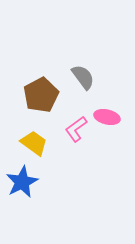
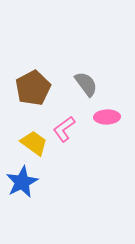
gray semicircle: moved 3 px right, 7 px down
brown pentagon: moved 8 px left, 7 px up
pink ellipse: rotated 15 degrees counterclockwise
pink L-shape: moved 12 px left
